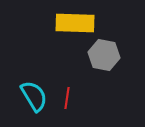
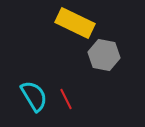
yellow rectangle: rotated 24 degrees clockwise
red line: moved 1 px left, 1 px down; rotated 35 degrees counterclockwise
